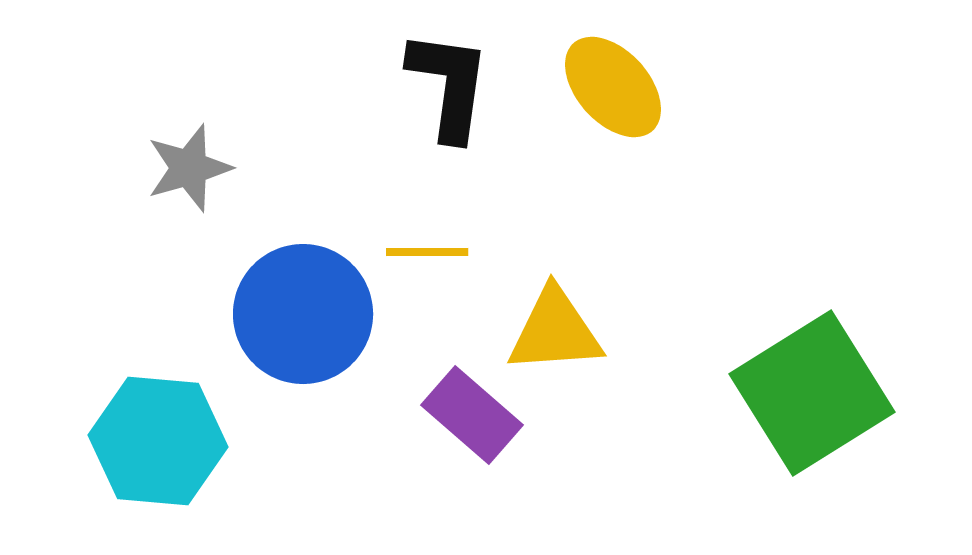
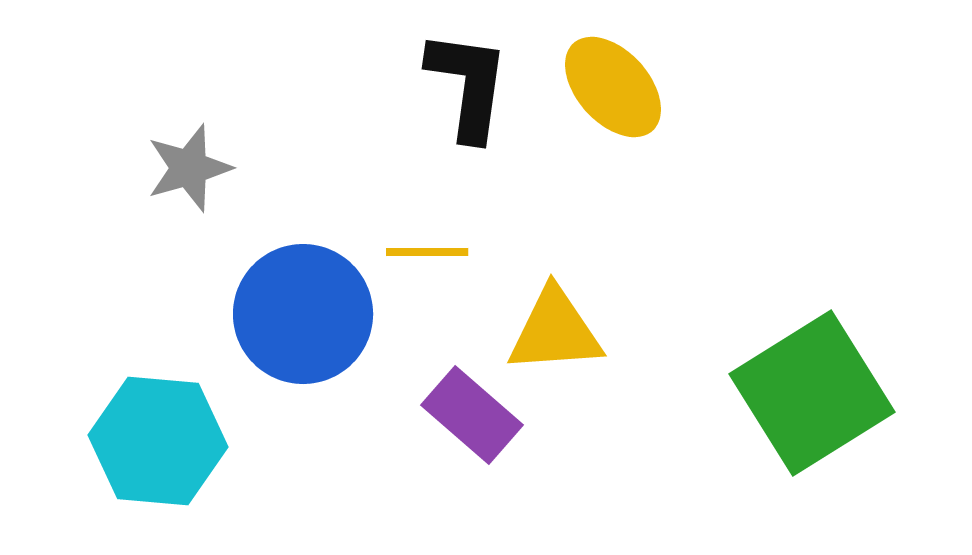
black L-shape: moved 19 px right
